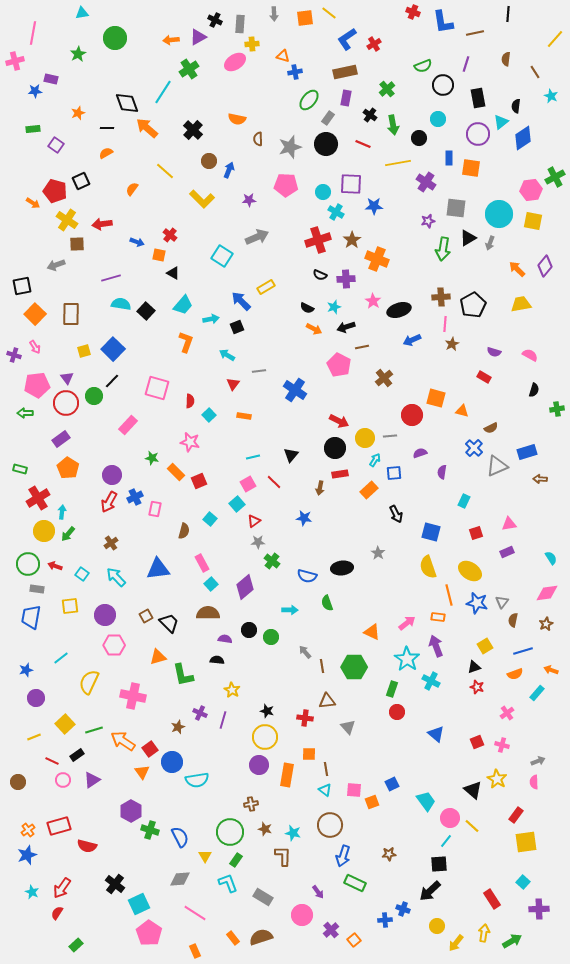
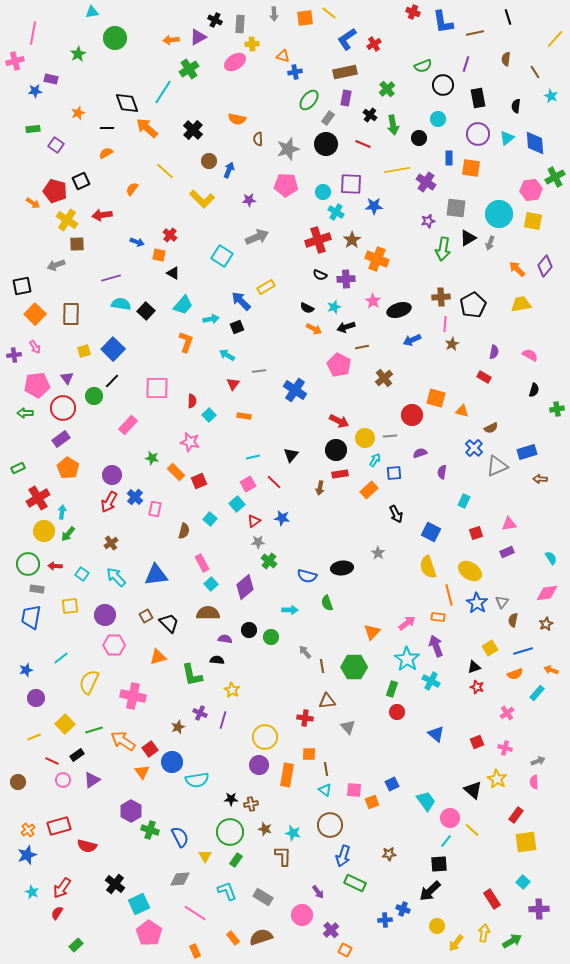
cyan triangle at (82, 13): moved 10 px right, 1 px up
black line at (508, 14): moved 3 px down; rotated 21 degrees counterclockwise
cyan triangle at (501, 122): moved 6 px right, 16 px down
blue diamond at (523, 138): moved 12 px right, 5 px down; rotated 60 degrees counterclockwise
gray star at (290, 147): moved 2 px left, 2 px down
yellow line at (398, 163): moved 1 px left, 7 px down
red arrow at (102, 224): moved 9 px up
purple semicircle at (494, 352): rotated 96 degrees counterclockwise
purple cross at (14, 355): rotated 24 degrees counterclockwise
pink square at (157, 388): rotated 15 degrees counterclockwise
red semicircle at (190, 401): moved 2 px right
red circle at (66, 403): moved 3 px left, 5 px down
black circle at (335, 448): moved 1 px right, 2 px down
green rectangle at (20, 469): moved 2 px left, 1 px up; rotated 40 degrees counterclockwise
blue cross at (135, 497): rotated 21 degrees counterclockwise
blue star at (304, 518): moved 22 px left
blue square at (431, 532): rotated 12 degrees clockwise
green cross at (272, 561): moved 3 px left
red arrow at (55, 566): rotated 16 degrees counterclockwise
blue triangle at (158, 569): moved 2 px left, 6 px down
blue star at (477, 603): rotated 20 degrees clockwise
orange triangle at (372, 632): rotated 48 degrees clockwise
yellow square at (485, 646): moved 5 px right, 2 px down
green L-shape at (183, 675): moved 9 px right
black star at (267, 711): moved 36 px left, 88 px down; rotated 16 degrees counterclockwise
pink cross at (502, 745): moved 3 px right, 3 px down
yellow line at (472, 826): moved 4 px down
cyan L-shape at (228, 883): moved 1 px left, 8 px down
orange square at (354, 940): moved 9 px left, 10 px down; rotated 24 degrees counterclockwise
